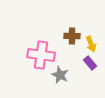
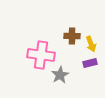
purple rectangle: rotated 64 degrees counterclockwise
gray star: rotated 18 degrees clockwise
